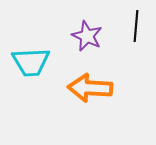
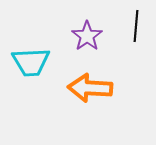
purple star: rotated 12 degrees clockwise
